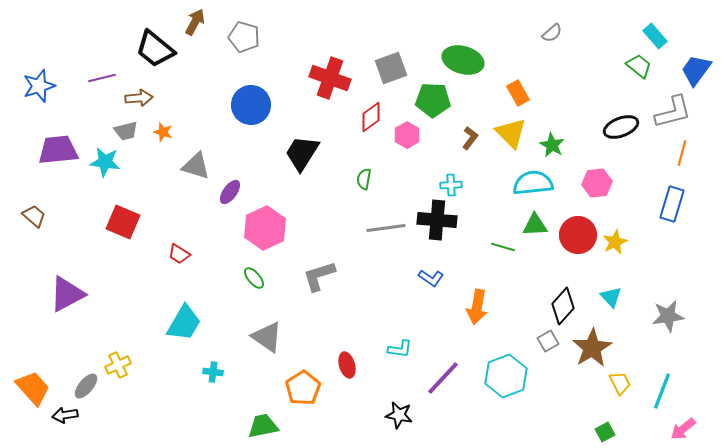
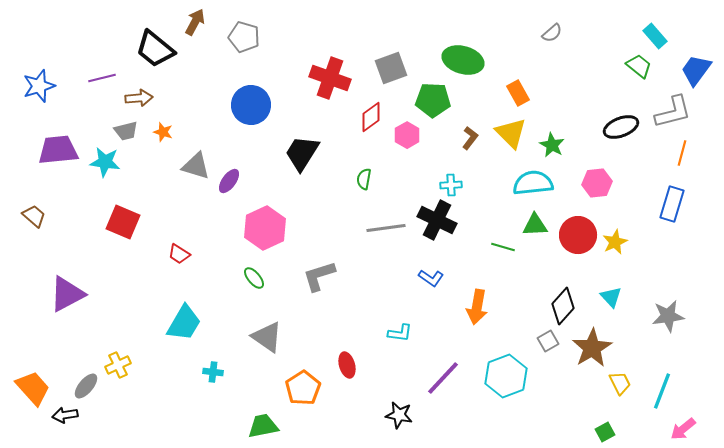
purple ellipse at (230, 192): moved 1 px left, 11 px up
black cross at (437, 220): rotated 21 degrees clockwise
cyan L-shape at (400, 349): moved 16 px up
